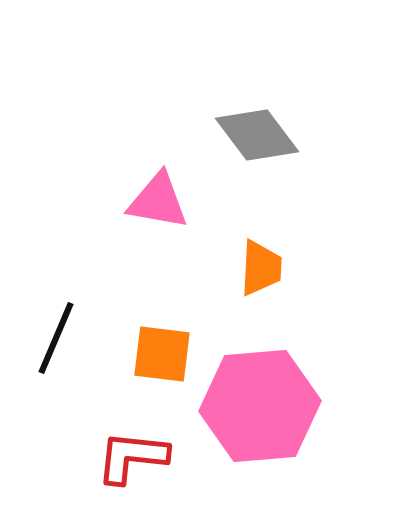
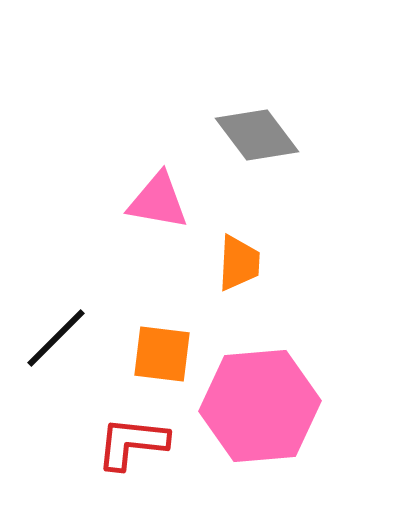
orange trapezoid: moved 22 px left, 5 px up
black line: rotated 22 degrees clockwise
red L-shape: moved 14 px up
